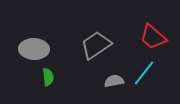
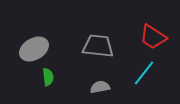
red trapezoid: rotated 8 degrees counterclockwise
gray trapezoid: moved 2 px right, 1 px down; rotated 40 degrees clockwise
gray ellipse: rotated 32 degrees counterclockwise
gray semicircle: moved 14 px left, 6 px down
